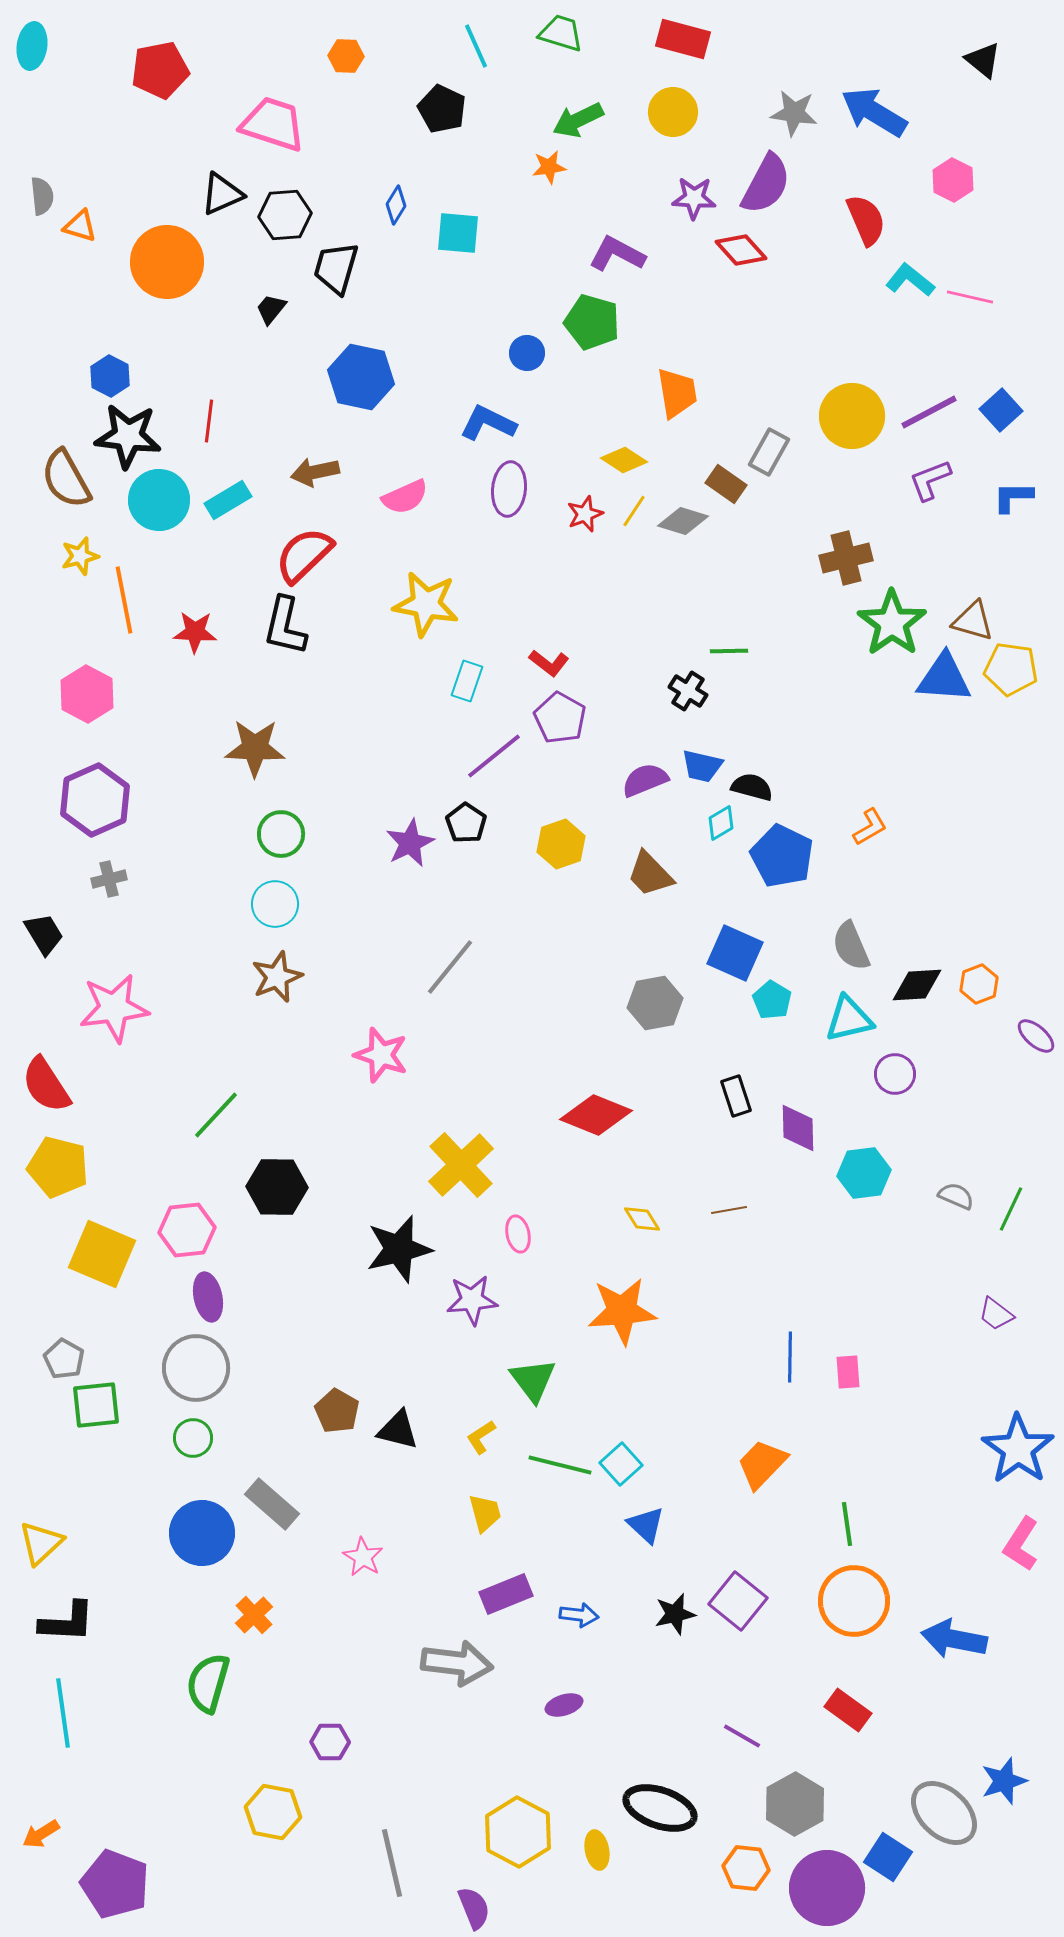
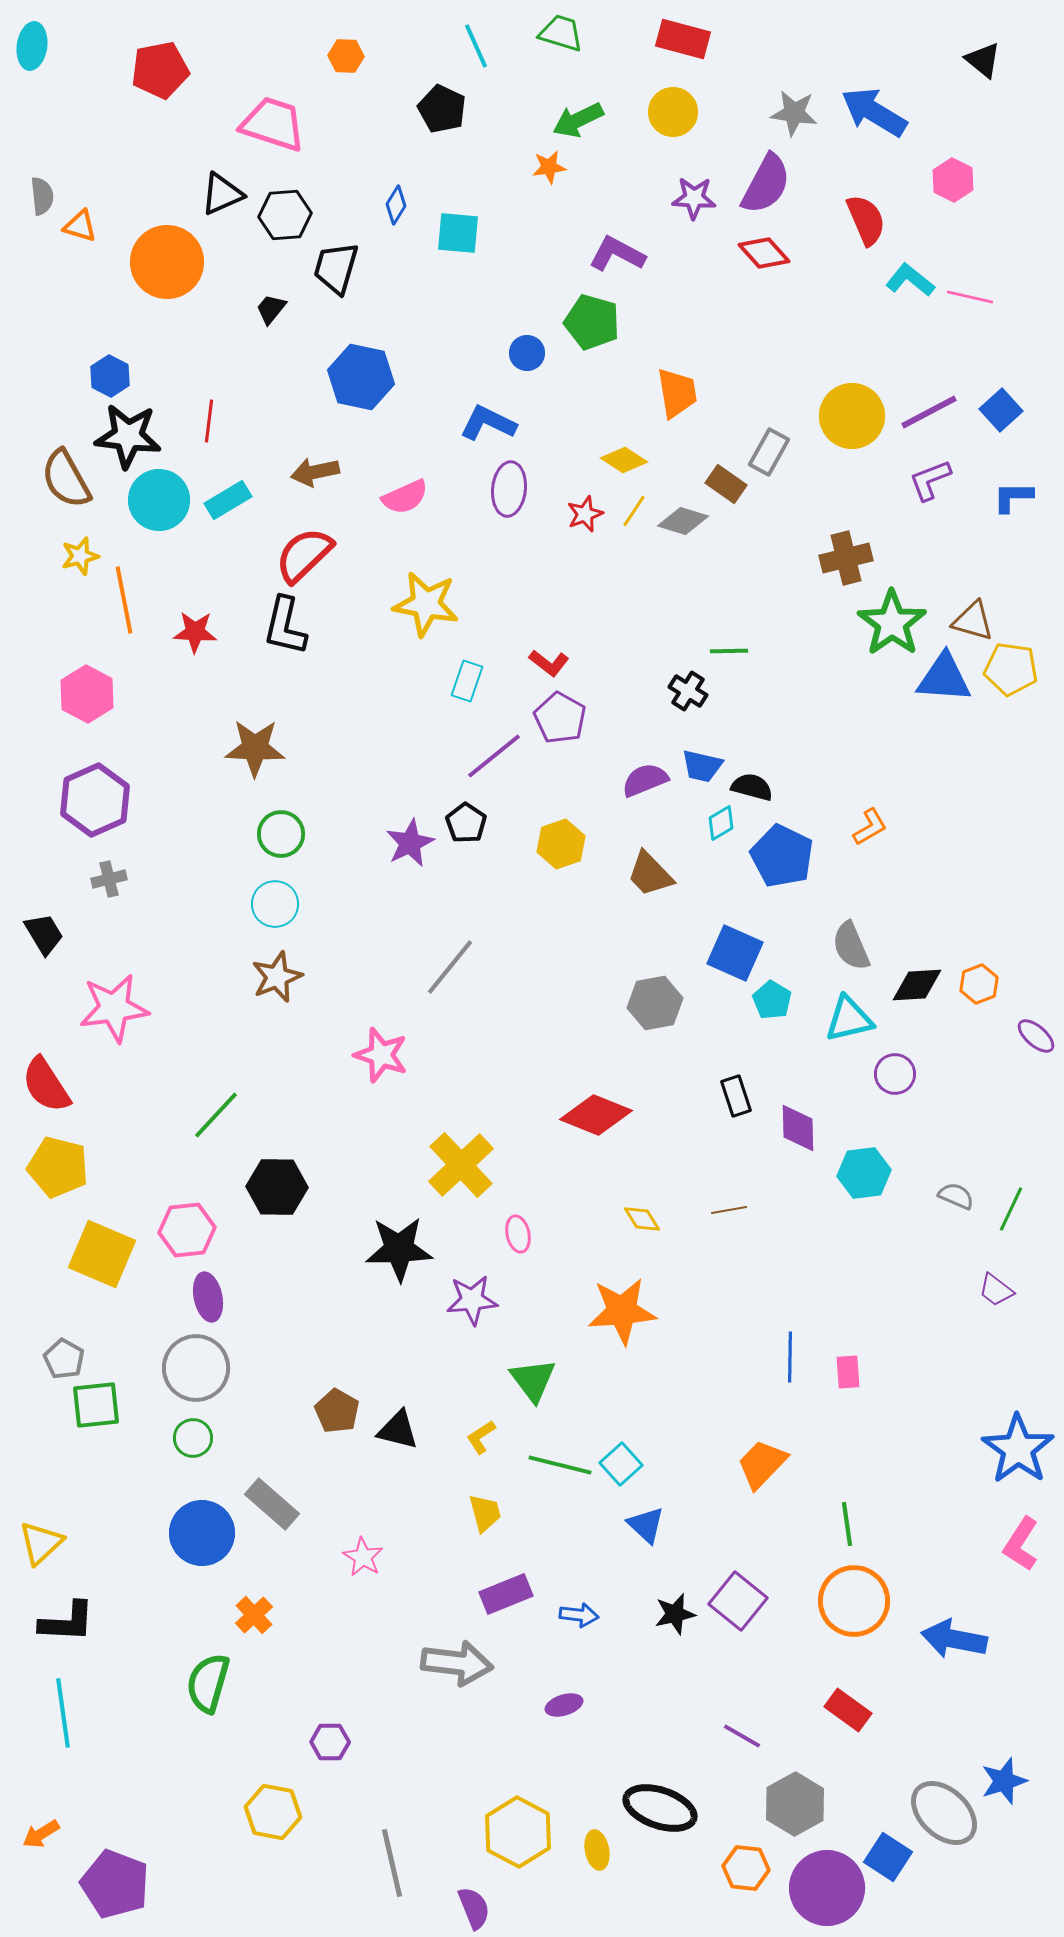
red diamond at (741, 250): moved 23 px right, 3 px down
black star at (399, 1249): rotated 12 degrees clockwise
purple trapezoid at (996, 1314): moved 24 px up
